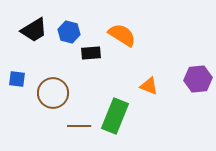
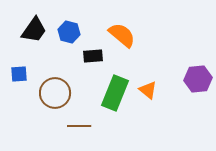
black trapezoid: rotated 24 degrees counterclockwise
orange semicircle: rotated 8 degrees clockwise
black rectangle: moved 2 px right, 3 px down
blue square: moved 2 px right, 5 px up; rotated 12 degrees counterclockwise
orange triangle: moved 1 px left, 4 px down; rotated 18 degrees clockwise
brown circle: moved 2 px right
green rectangle: moved 23 px up
